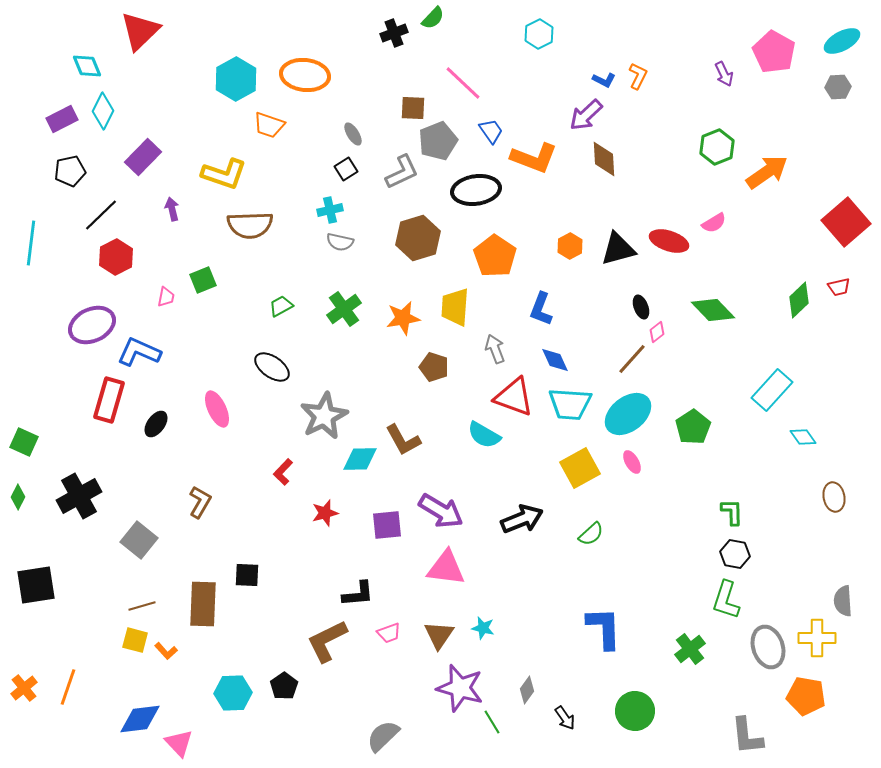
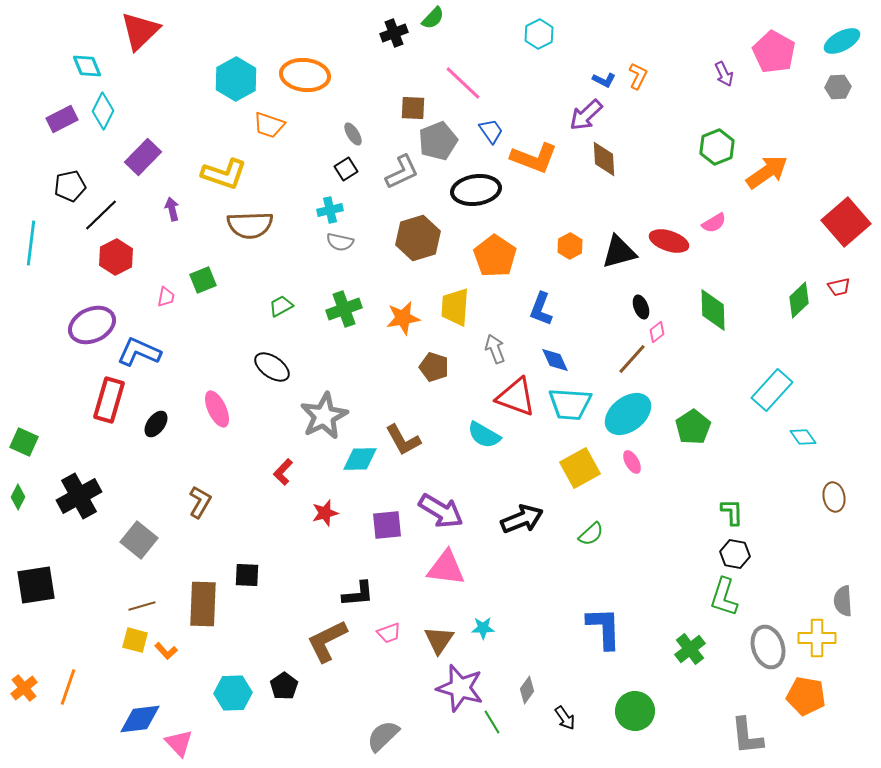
black pentagon at (70, 171): moved 15 px down
black triangle at (618, 249): moved 1 px right, 3 px down
green cross at (344, 309): rotated 16 degrees clockwise
green diamond at (713, 310): rotated 42 degrees clockwise
red triangle at (514, 397): moved 2 px right
green L-shape at (726, 600): moved 2 px left, 3 px up
cyan star at (483, 628): rotated 15 degrees counterclockwise
brown triangle at (439, 635): moved 5 px down
